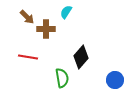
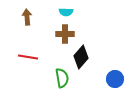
cyan semicircle: rotated 120 degrees counterclockwise
brown arrow: rotated 140 degrees counterclockwise
brown cross: moved 19 px right, 5 px down
blue circle: moved 1 px up
